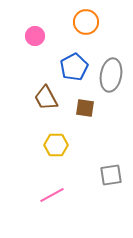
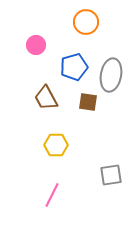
pink circle: moved 1 px right, 9 px down
blue pentagon: rotated 12 degrees clockwise
brown square: moved 3 px right, 6 px up
pink line: rotated 35 degrees counterclockwise
